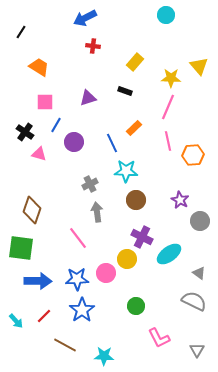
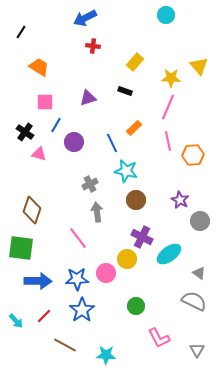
cyan star at (126, 171): rotated 10 degrees clockwise
cyan star at (104, 356): moved 2 px right, 1 px up
